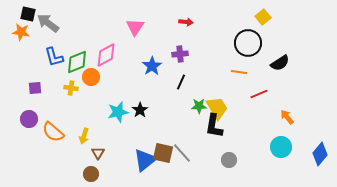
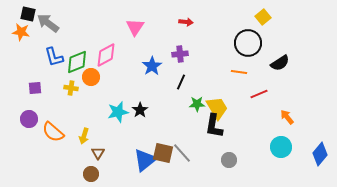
green star: moved 2 px left, 2 px up
